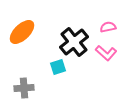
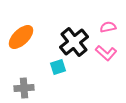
orange ellipse: moved 1 px left, 5 px down
